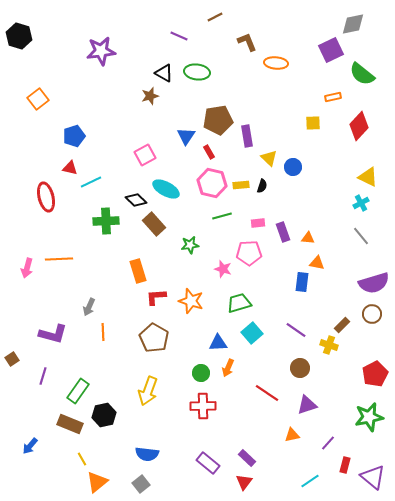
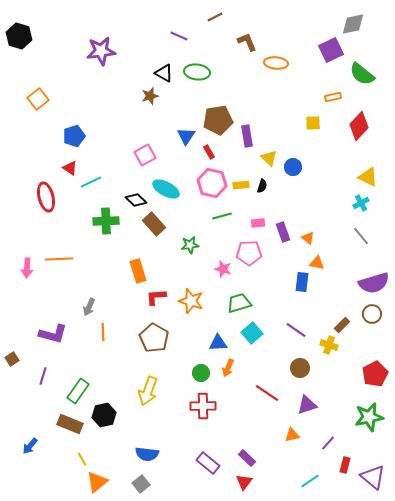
red triangle at (70, 168): rotated 21 degrees clockwise
orange triangle at (308, 238): rotated 32 degrees clockwise
pink arrow at (27, 268): rotated 12 degrees counterclockwise
